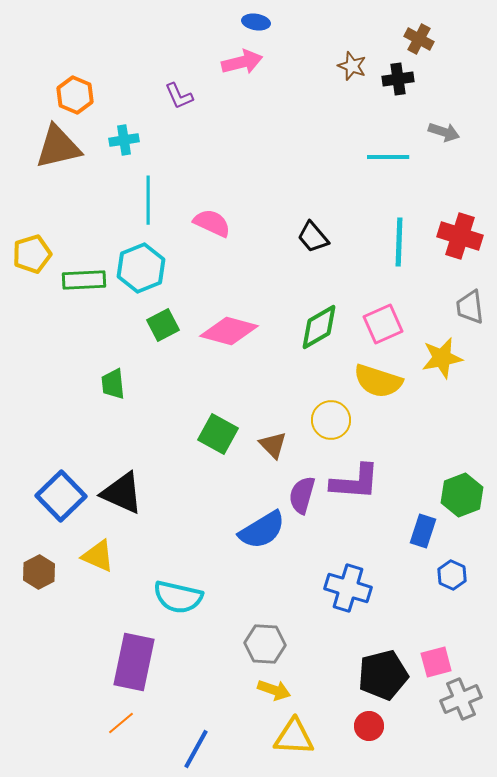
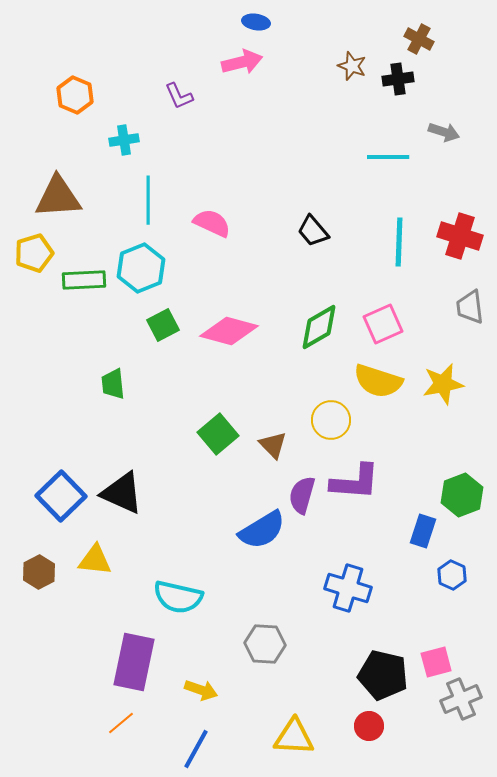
brown triangle at (58, 147): moved 50 px down; rotated 9 degrees clockwise
black trapezoid at (313, 237): moved 6 px up
yellow pentagon at (32, 254): moved 2 px right, 1 px up
yellow star at (442, 358): moved 1 px right, 26 px down
green square at (218, 434): rotated 21 degrees clockwise
yellow triangle at (98, 556): moved 3 px left, 4 px down; rotated 18 degrees counterclockwise
black pentagon at (383, 675): rotated 27 degrees clockwise
yellow arrow at (274, 690): moved 73 px left
